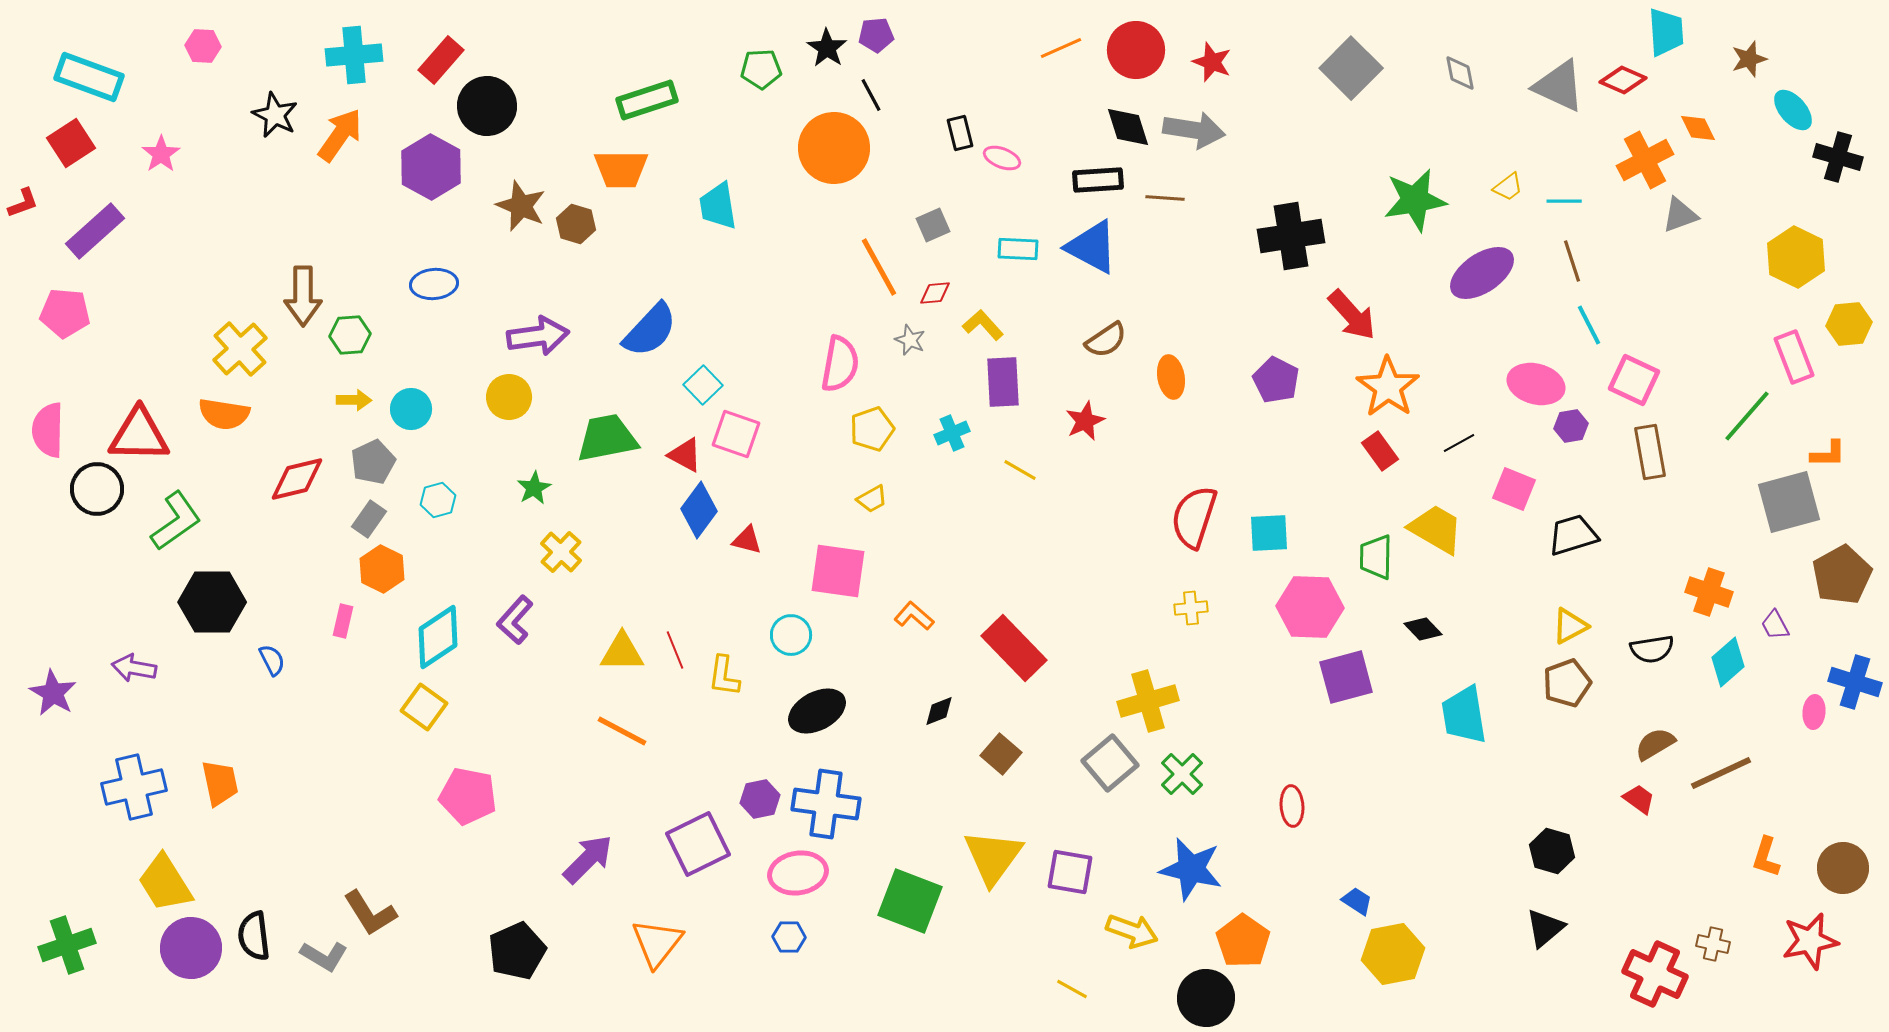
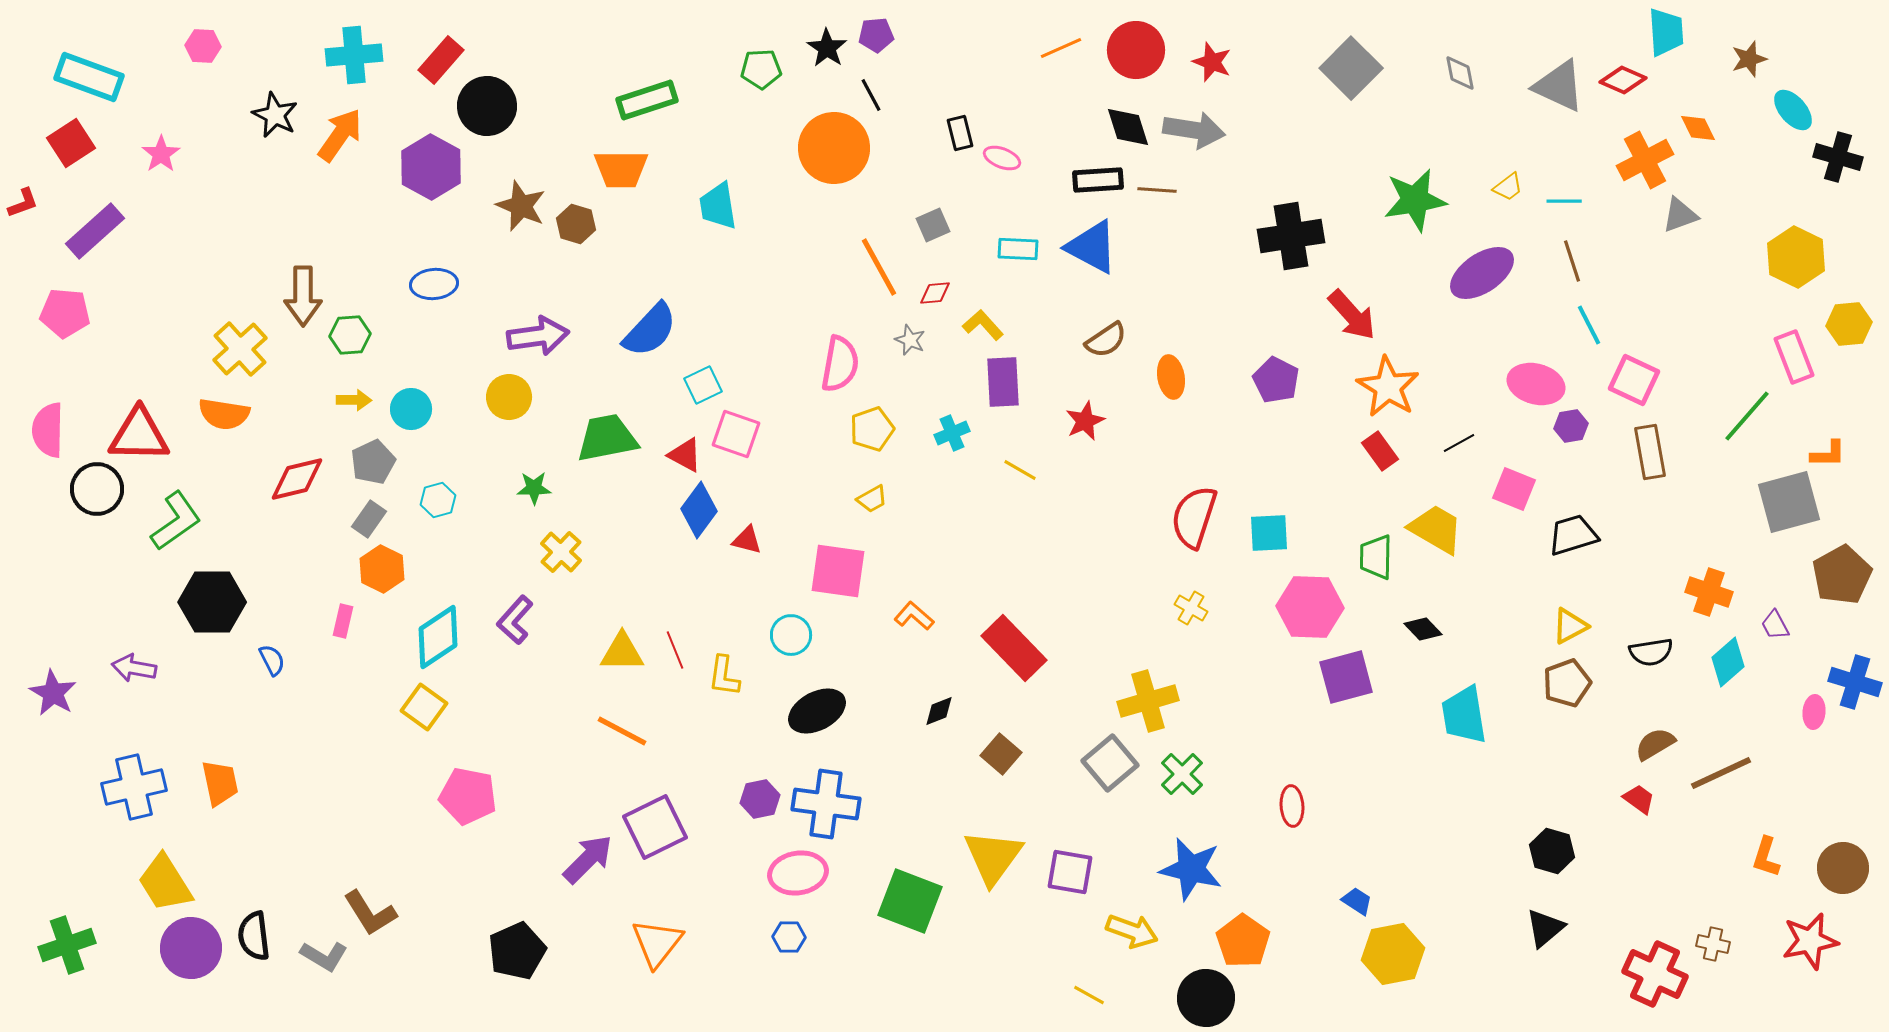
brown line at (1165, 198): moved 8 px left, 8 px up
cyan square at (703, 385): rotated 18 degrees clockwise
orange star at (1388, 387): rotated 4 degrees counterclockwise
green star at (534, 488): rotated 28 degrees clockwise
yellow cross at (1191, 608): rotated 36 degrees clockwise
black semicircle at (1652, 649): moved 1 px left, 3 px down
purple square at (698, 844): moved 43 px left, 17 px up
yellow line at (1072, 989): moved 17 px right, 6 px down
